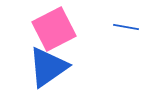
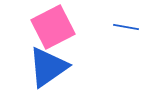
pink square: moved 1 px left, 2 px up
